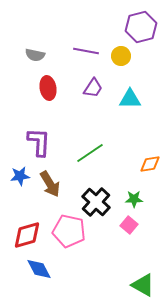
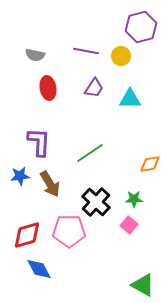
purple trapezoid: moved 1 px right
pink pentagon: rotated 12 degrees counterclockwise
